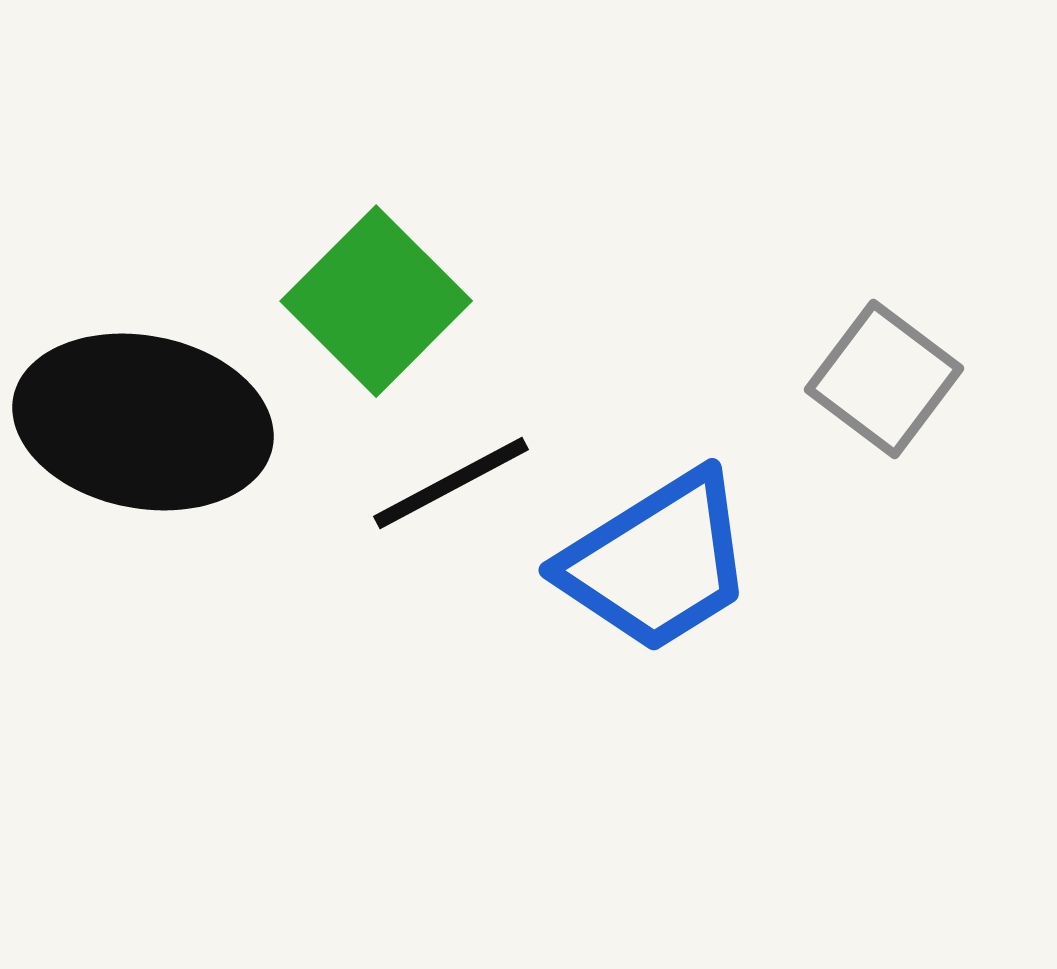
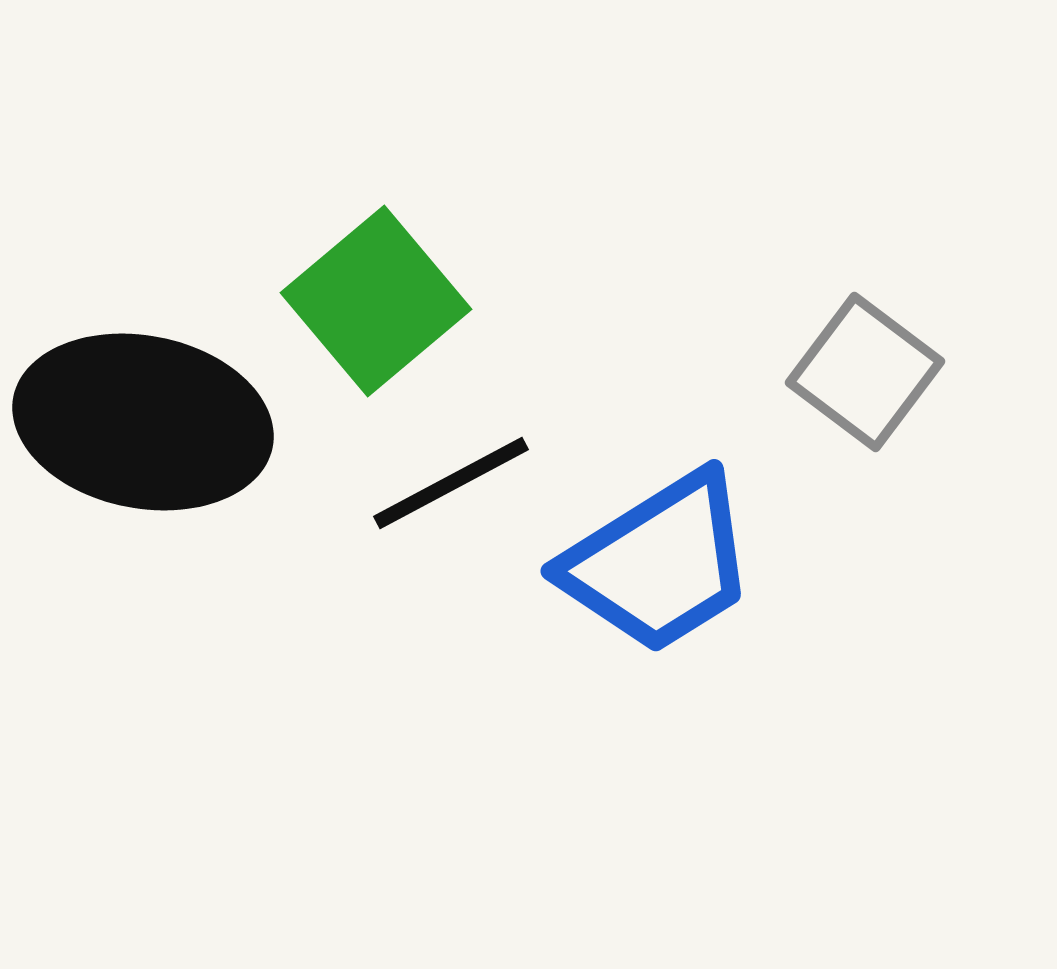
green square: rotated 5 degrees clockwise
gray square: moved 19 px left, 7 px up
blue trapezoid: moved 2 px right, 1 px down
